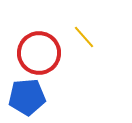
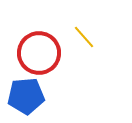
blue pentagon: moved 1 px left, 1 px up
